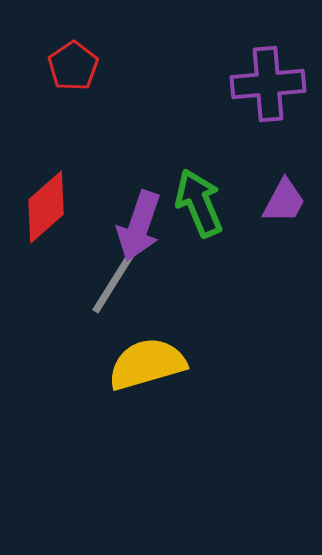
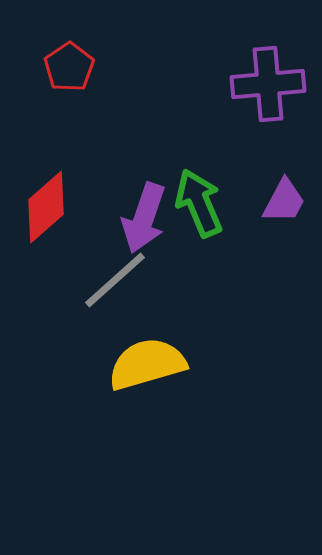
red pentagon: moved 4 px left, 1 px down
purple arrow: moved 5 px right, 8 px up
gray line: rotated 16 degrees clockwise
